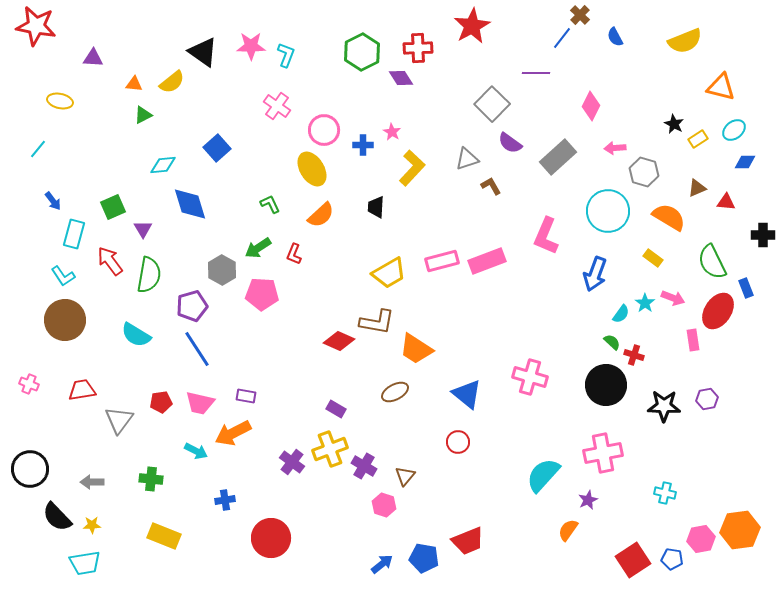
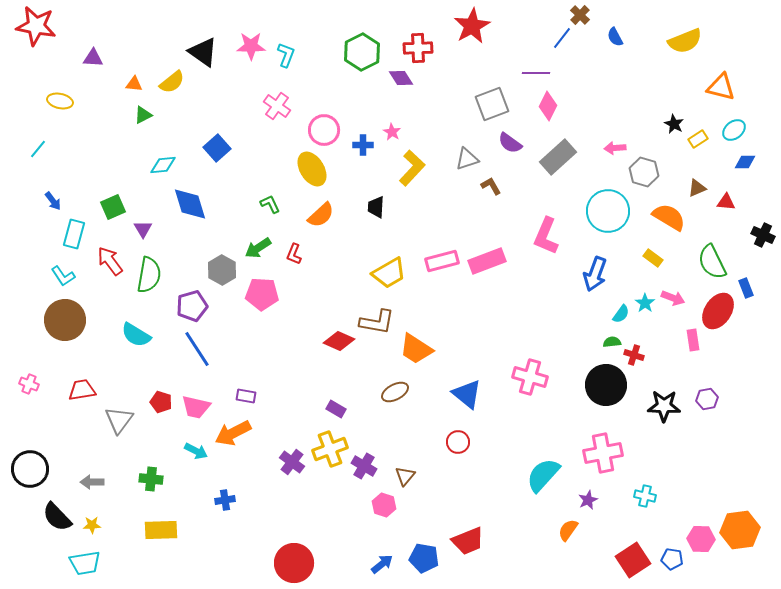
gray square at (492, 104): rotated 24 degrees clockwise
pink diamond at (591, 106): moved 43 px left
black cross at (763, 235): rotated 25 degrees clockwise
green semicircle at (612, 342): rotated 48 degrees counterclockwise
red pentagon at (161, 402): rotated 25 degrees clockwise
pink trapezoid at (200, 403): moved 4 px left, 4 px down
cyan cross at (665, 493): moved 20 px left, 3 px down
yellow rectangle at (164, 536): moved 3 px left, 6 px up; rotated 24 degrees counterclockwise
red circle at (271, 538): moved 23 px right, 25 px down
pink hexagon at (701, 539): rotated 12 degrees clockwise
